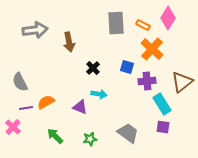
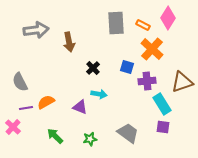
gray arrow: moved 1 px right
brown triangle: rotated 20 degrees clockwise
